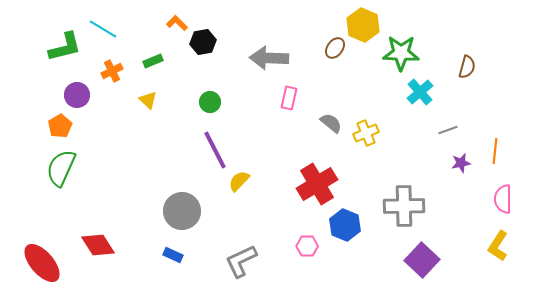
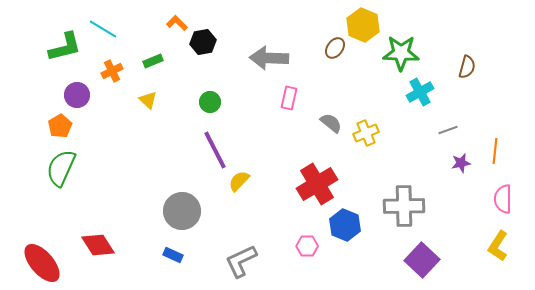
cyan cross: rotated 12 degrees clockwise
